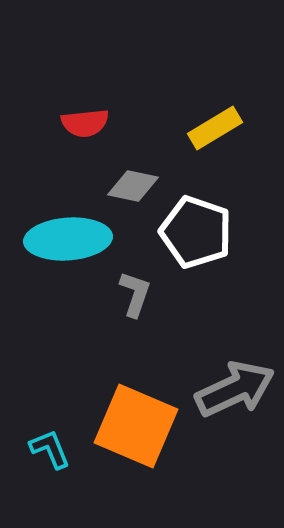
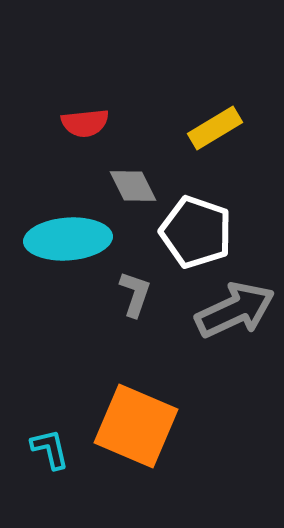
gray diamond: rotated 51 degrees clockwise
gray arrow: moved 79 px up
cyan L-shape: rotated 9 degrees clockwise
